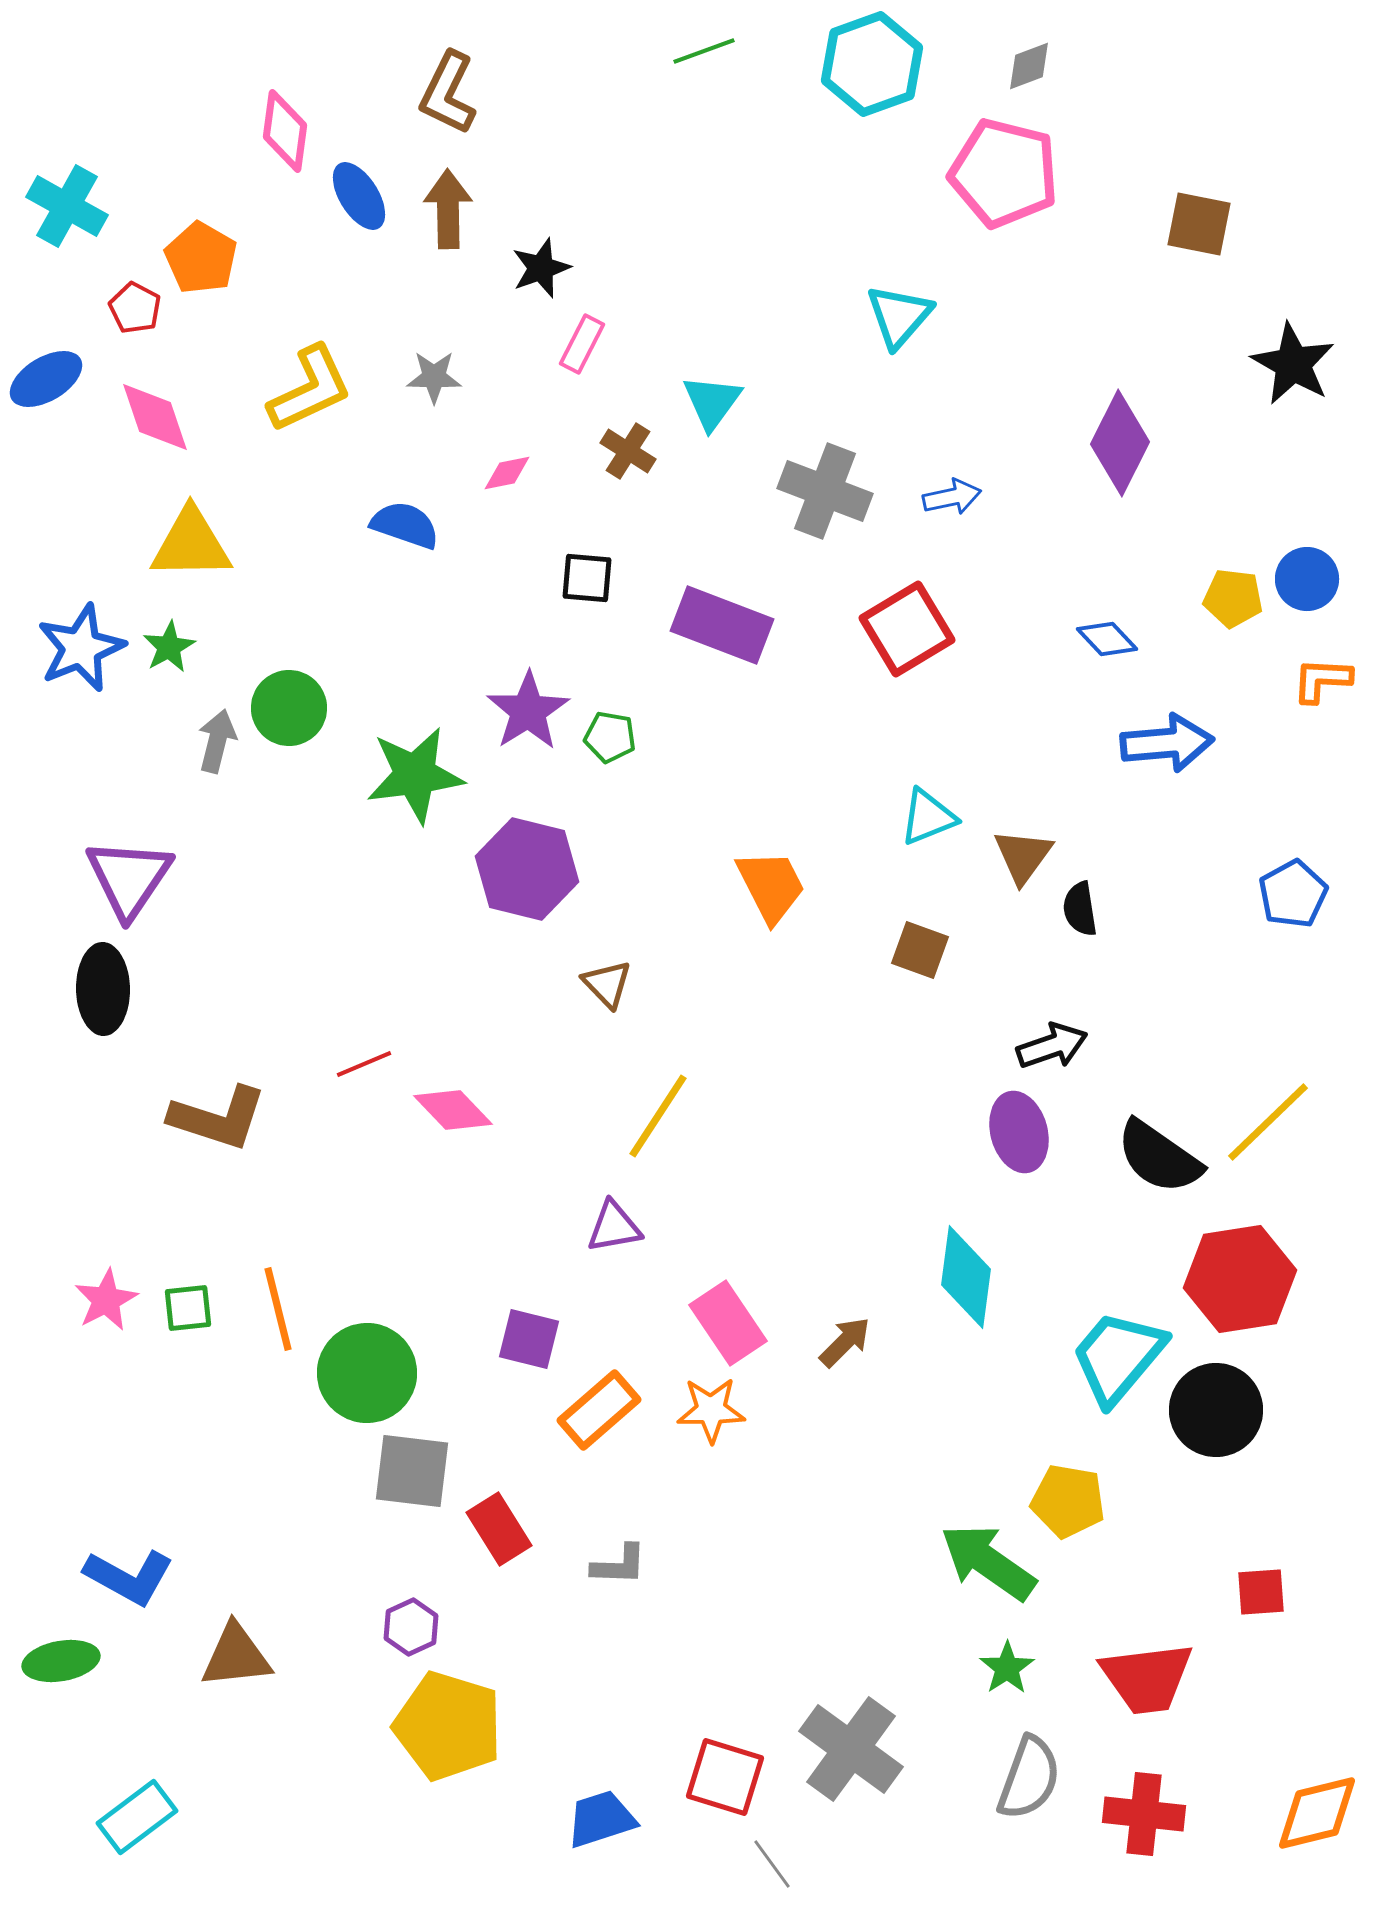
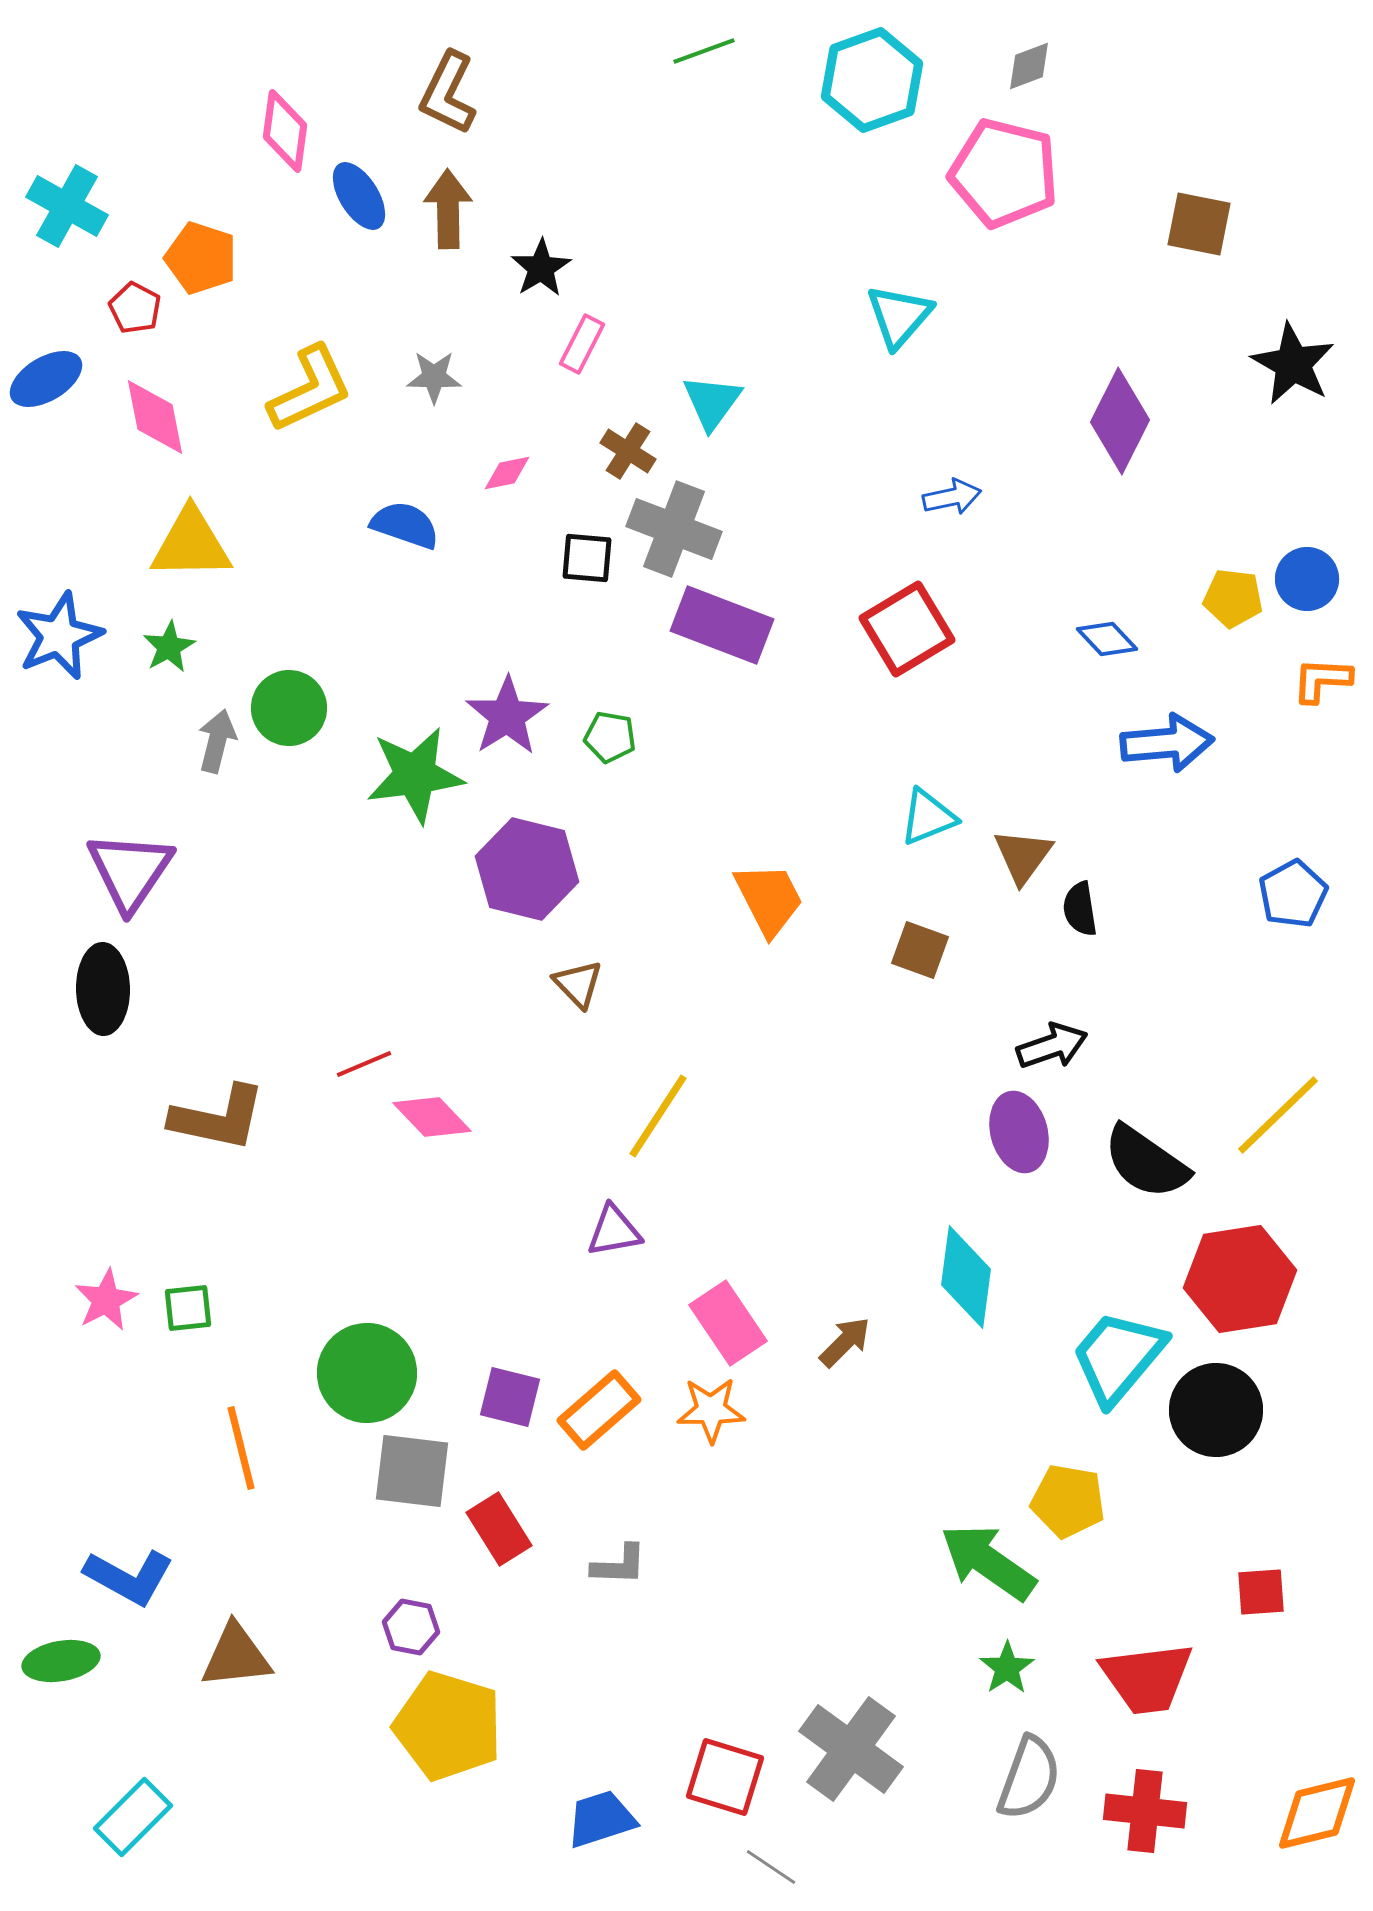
cyan hexagon at (872, 64): moved 16 px down
orange pentagon at (201, 258): rotated 12 degrees counterclockwise
black star at (541, 268): rotated 12 degrees counterclockwise
pink diamond at (155, 417): rotated 8 degrees clockwise
purple diamond at (1120, 443): moved 22 px up
gray cross at (825, 491): moved 151 px left, 38 px down
black square at (587, 578): moved 20 px up
blue star at (81, 648): moved 22 px left, 12 px up
purple star at (528, 711): moved 21 px left, 5 px down
purple triangle at (129, 878): moved 1 px right, 7 px up
orange trapezoid at (771, 886): moved 2 px left, 13 px down
brown triangle at (607, 984): moved 29 px left
pink diamond at (453, 1110): moved 21 px left, 7 px down
brown L-shape at (218, 1118): rotated 6 degrees counterclockwise
yellow line at (1268, 1122): moved 10 px right, 7 px up
black semicircle at (1159, 1157): moved 13 px left, 5 px down
purple triangle at (614, 1227): moved 4 px down
orange line at (278, 1309): moved 37 px left, 139 px down
purple square at (529, 1339): moved 19 px left, 58 px down
purple hexagon at (411, 1627): rotated 24 degrees counterclockwise
red cross at (1144, 1814): moved 1 px right, 3 px up
cyan rectangle at (137, 1817): moved 4 px left; rotated 8 degrees counterclockwise
gray line at (772, 1864): moved 1 px left, 3 px down; rotated 20 degrees counterclockwise
